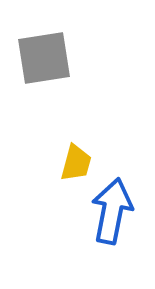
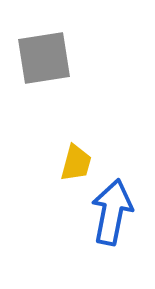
blue arrow: moved 1 px down
